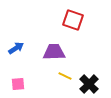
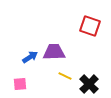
red square: moved 17 px right, 6 px down
blue arrow: moved 14 px right, 9 px down
pink square: moved 2 px right
